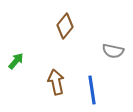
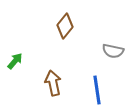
green arrow: moved 1 px left
brown arrow: moved 3 px left, 1 px down
blue line: moved 5 px right
